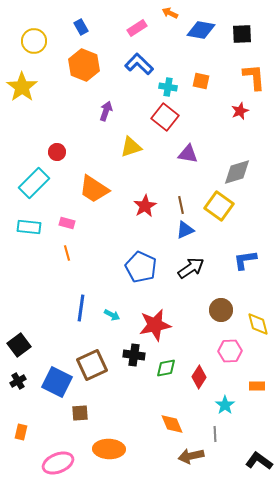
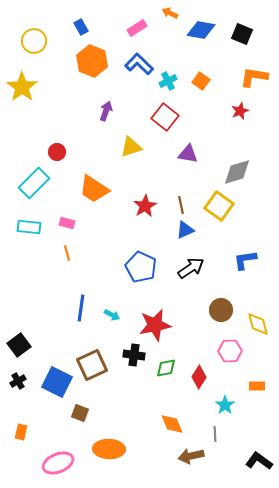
black square at (242, 34): rotated 25 degrees clockwise
orange hexagon at (84, 65): moved 8 px right, 4 px up
orange L-shape at (254, 77): rotated 76 degrees counterclockwise
orange square at (201, 81): rotated 24 degrees clockwise
cyan cross at (168, 87): moved 6 px up; rotated 36 degrees counterclockwise
brown square at (80, 413): rotated 24 degrees clockwise
